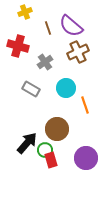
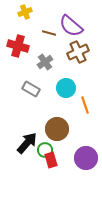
brown line: moved 1 px right, 5 px down; rotated 56 degrees counterclockwise
